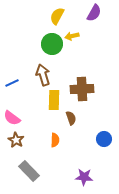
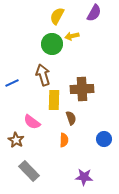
pink semicircle: moved 20 px right, 4 px down
orange semicircle: moved 9 px right
